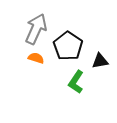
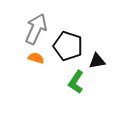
black pentagon: rotated 16 degrees counterclockwise
black triangle: moved 3 px left
